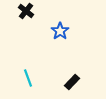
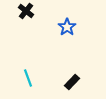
blue star: moved 7 px right, 4 px up
